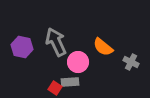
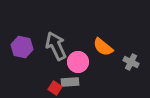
gray arrow: moved 4 px down
